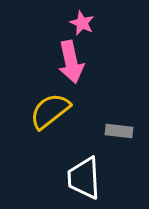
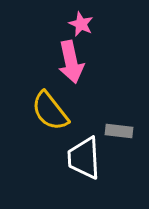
pink star: moved 1 px left, 1 px down
yellow semicircle: rotated 90 degrees counterclockwise
white trapezoid: moved 20 px up
